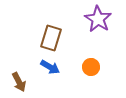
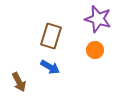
purple star: rotated 16 degrees counterclockwise
brown rectangle: moved 2 px up
orange circle: moved 4 px right, 17 px up
